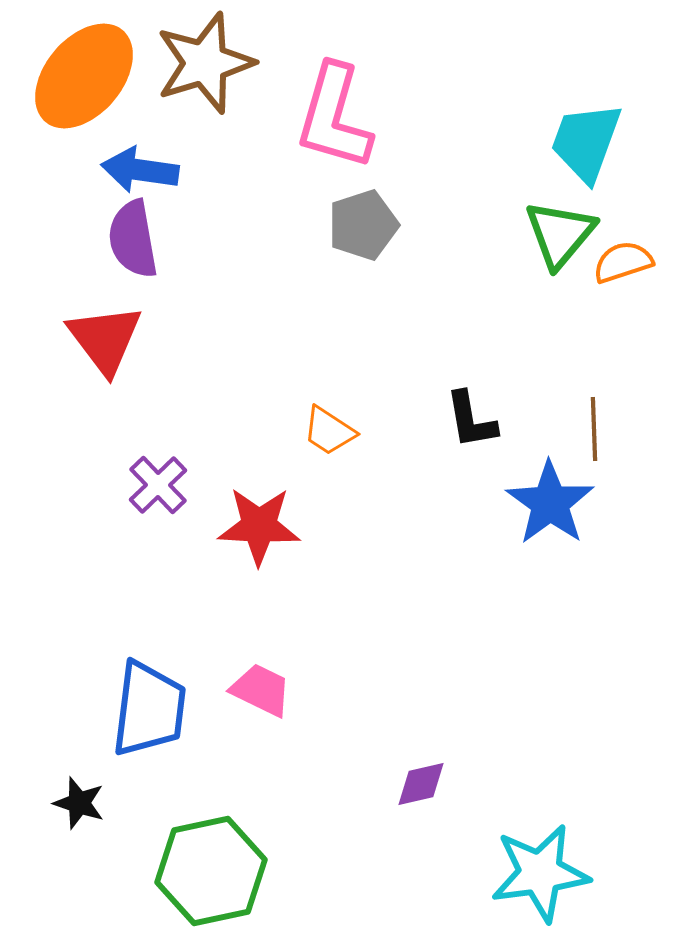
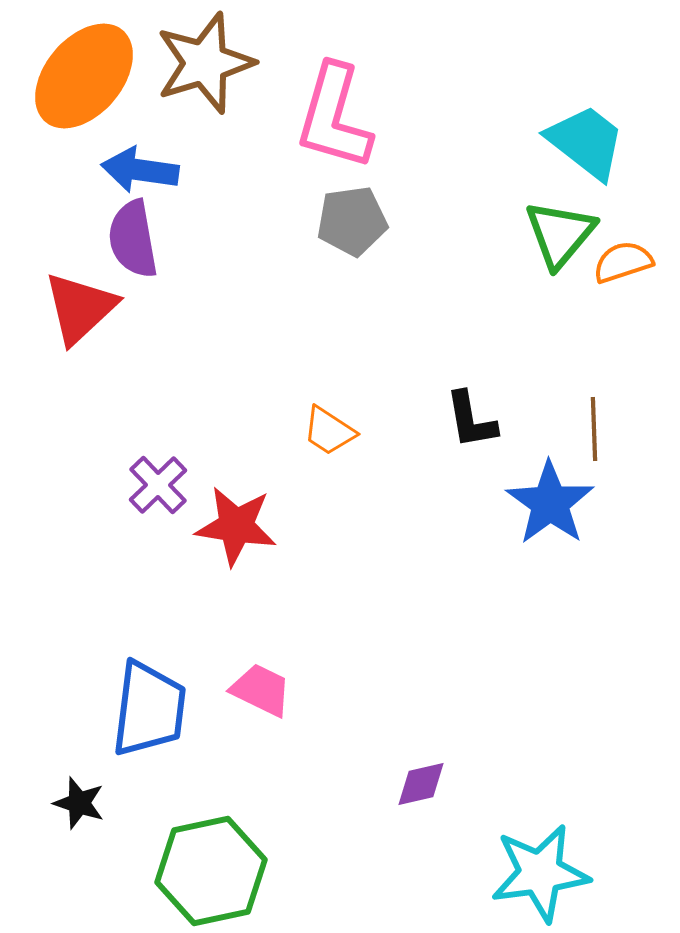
cyan trapezoid: rotated 108 degrees clockwise
gray pentagon: moved 11 px left, 4 px up; rotated 10 degrees clockwise
red triangle: moved 25 px left, 31 px up; rotated 24 degrees clockwise
red star: moved 23 px left; rotated 6 degrees clockwise
